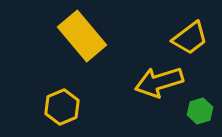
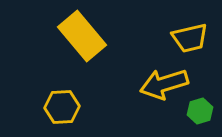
yellow trapezoid: rotated 24 degrees clockwise
yellow arrow: moved 5 px right, 2 px down
yellow hexagon: rotated 20 degrees clockwise
